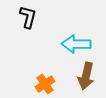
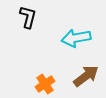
cyan arrow: moved 6 px up; rotated 12 degrees counterclockwise
brown arrow: rotated 140 degrees counterclockwise
